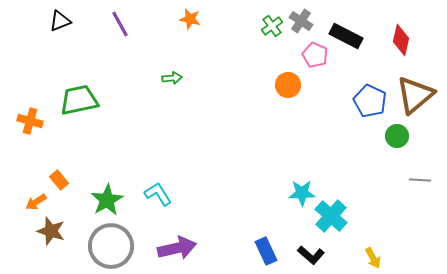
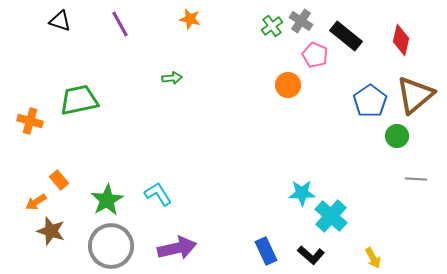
black triangle: rotated 40 degrees clockwise
black rectangle: rotated 12 degrees clockwise
blue pentagon: rotated 12 degrees clockwise
gray line: moved 4 px left, 1 px up
